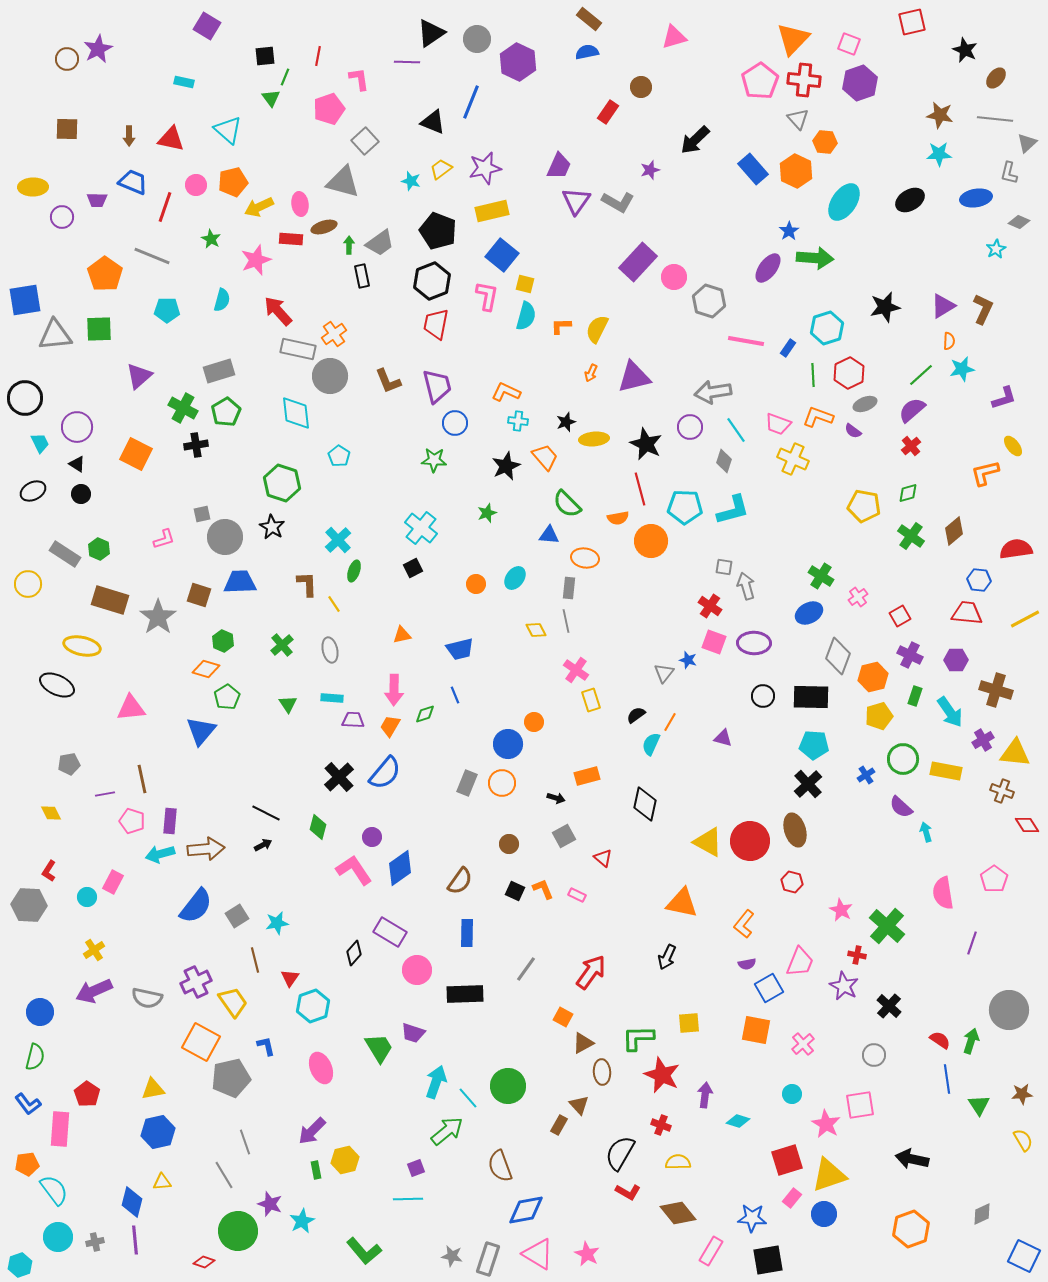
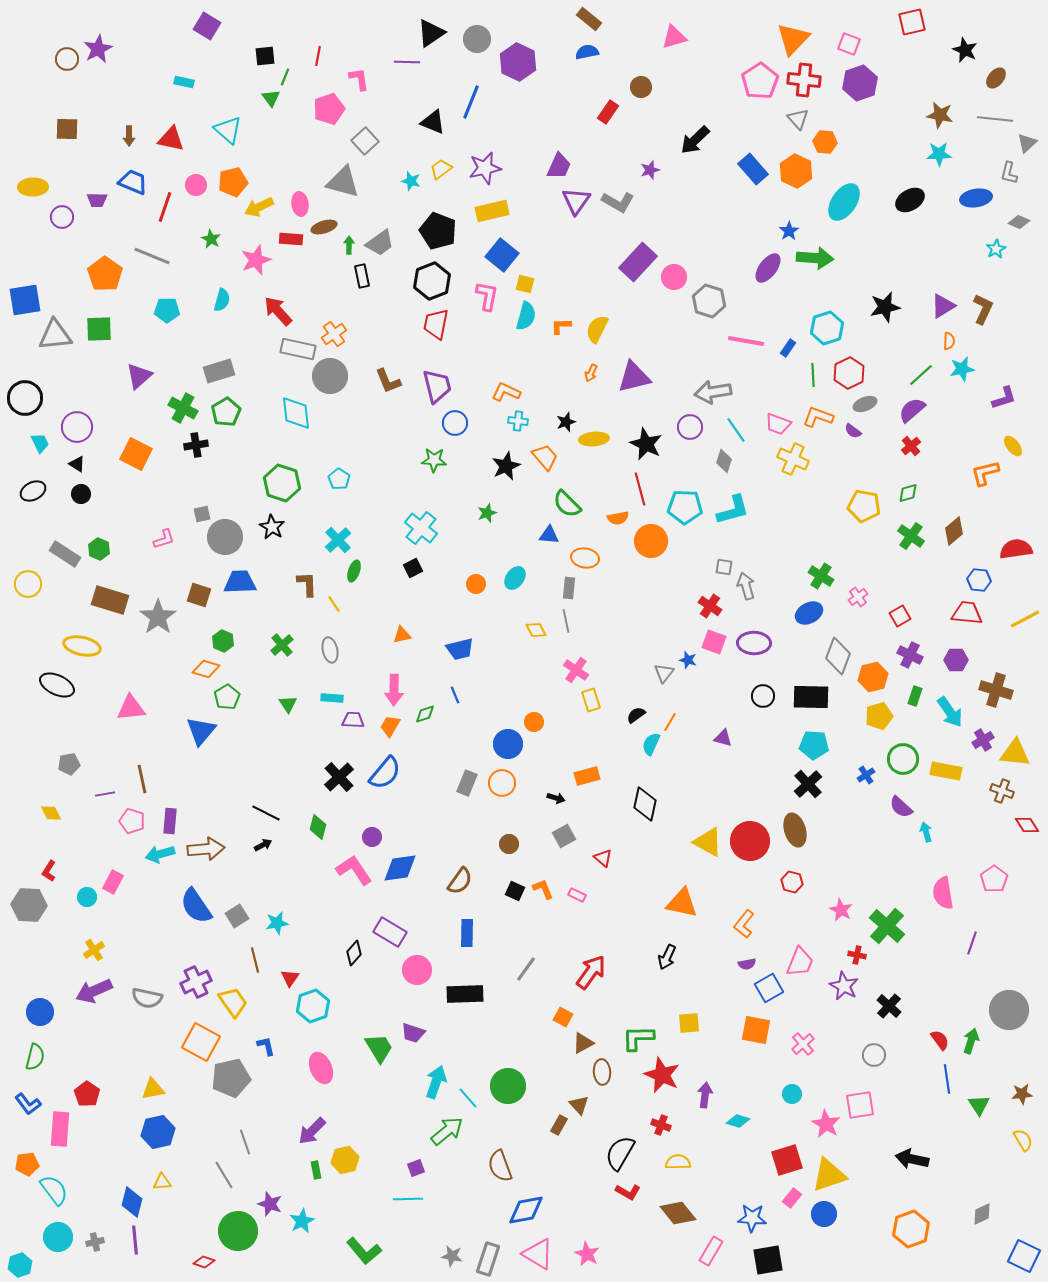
cyan pentagon at (339, 456): moved 23 px down
blue diamond at (400, 868): rotated 27 degrees clockwise
blue semicircle at (196, 906): rotated 108 degrees clockwise
red semicircle at (940, 1040): rotated 20 degrees clockwise
